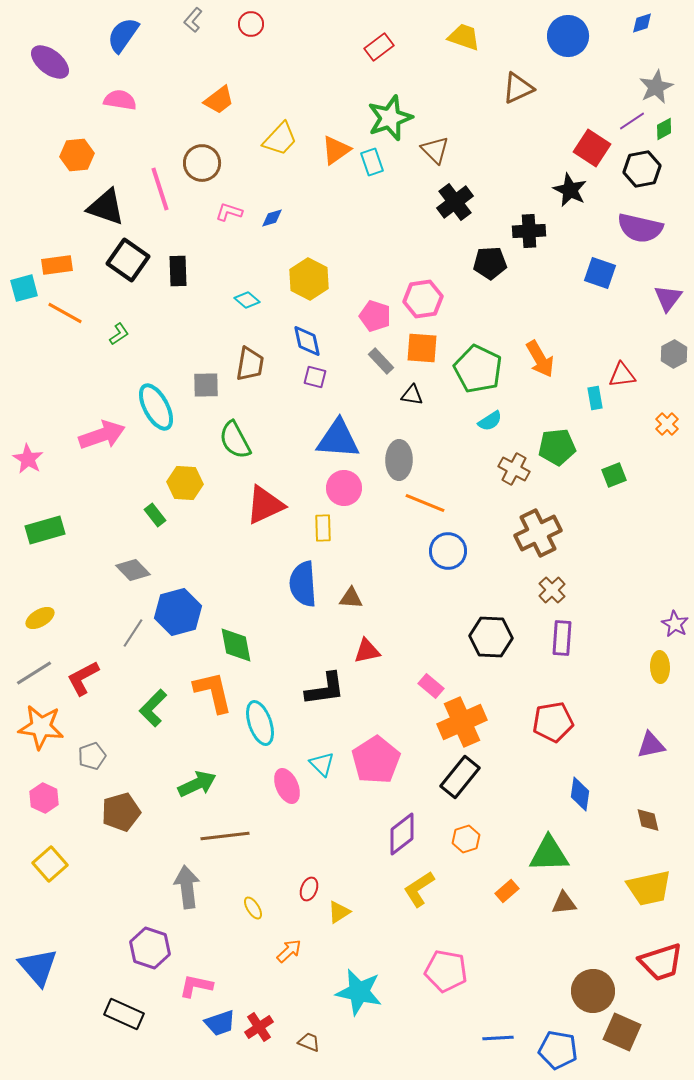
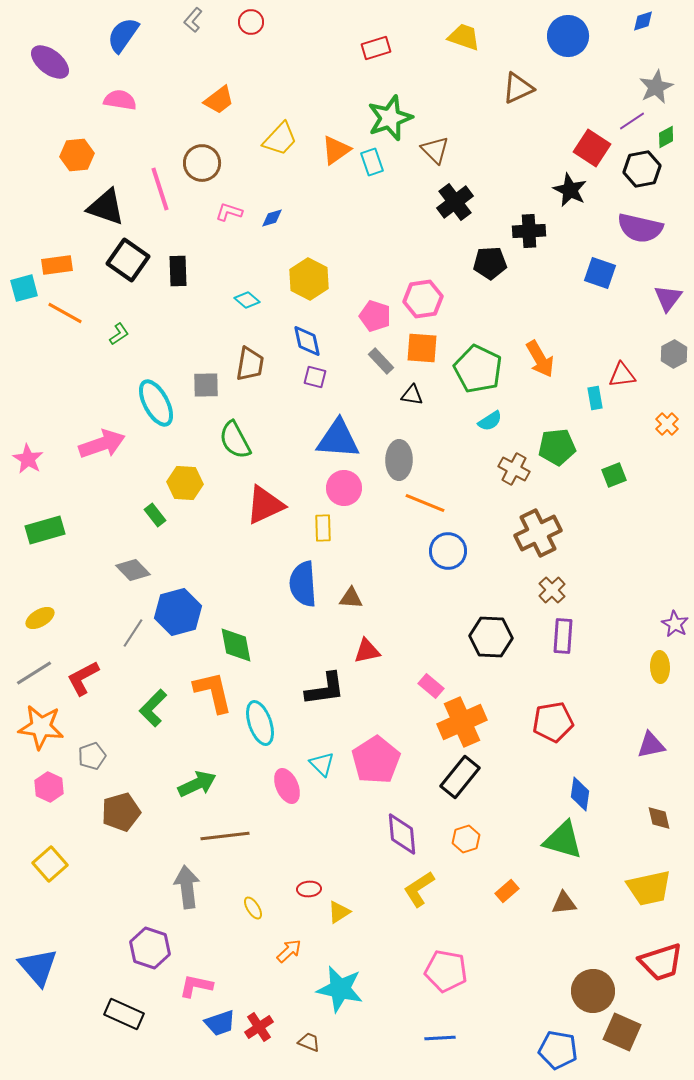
blue diamond at (642, 23): moved 1 px right, 2 px up
red circle at (251, 24): moved 2 px up
red rectangle at (379, 47): moved 3 px left, 1 px down; rotated 20 degrees clockwise
green diamond at (664, 129): moved 2 px right, 8 px down
cyan ellipse at (156, 407): moved 4 px up
pink arrow at (102, 435): moved 9 px down
purple rectangle at (562, 638): moved 1 px right, 2 px up
pink hexagon at (44, 798): moved 5 px right, 11 px up
brown diamond at (648, 820): moved 11 px right, 2 px up
purple diamond at (402, 834): rotated 57 degrees counterclockwise
green triangle at (549, 854): moved 14 px right, 14 px up; rotated 18 degrees clockwise
red ellipse at (309, 889): rotated 65 degrees clockwise
cyan star at (359, 992): moved 19 px left, 3 px up
blue line at (498, 1038): moved 58 px left
